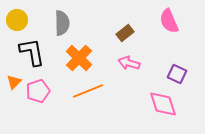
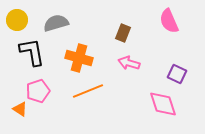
gray semicircle: moved 6 px left; rotated 105 degrees counterclockwise
brown rectangle: moved 2 px left; rotated 30 degrees counterclockwise
orange cross: rotated 28 degrees counterclockwise
orange triangle: moved 6 px right, 27 px down; rotated 42 degrees counterclockwise
